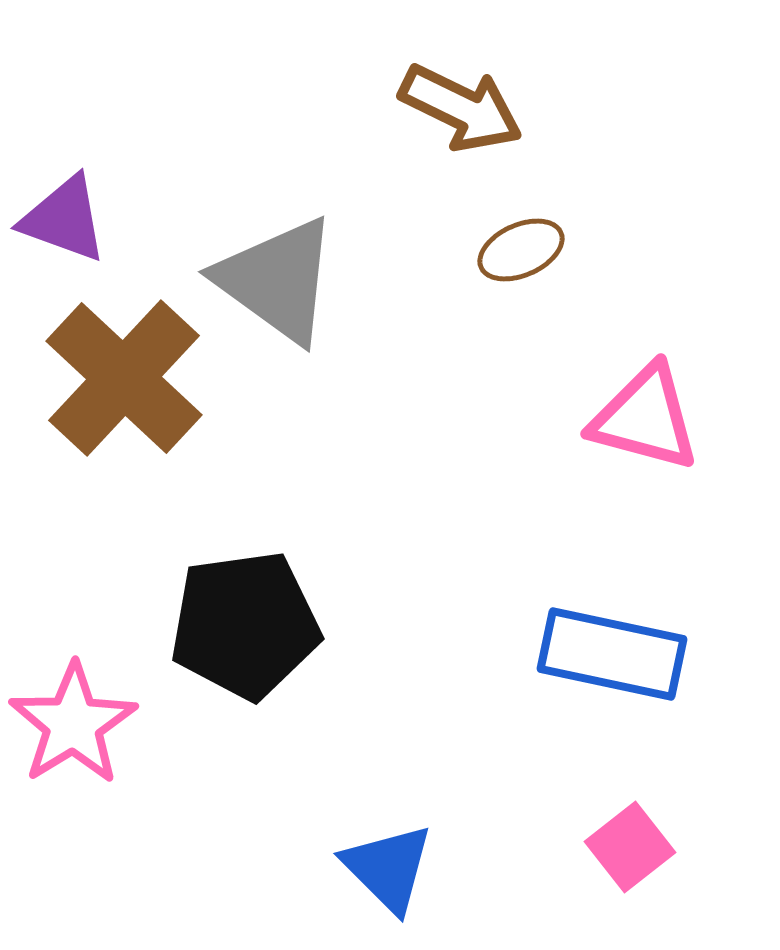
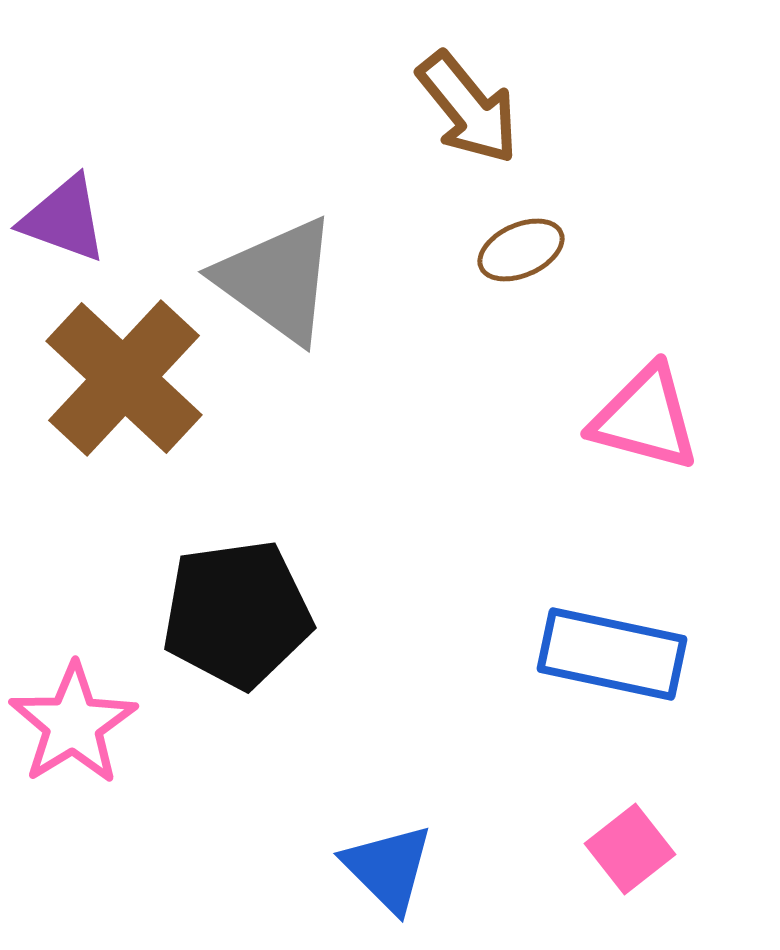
brown arrow: moved 7 px right; rotated 25 degrees clockwise
black pentagon: moved 8 px left, 11 px up
pink square: moved 2 px down
